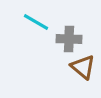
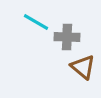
gray cross: moved 2 px left, 2 px up
